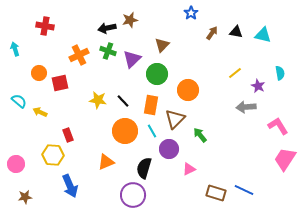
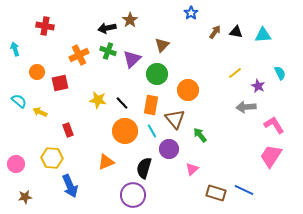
brown star at (130, 20): rotated 21 degrees counterclockwise
brown arrow at (212, 33): moved 3 px right, 1 px up
cyan triangle at (263, 35): rotated 18 degrees counterclockwise
orange circle at (39, 73): moved 2 px left, 1 px up
cyan semicircle at (280, 73): rotated 16 degrees counterclockwise
black line at (123, 101): moved 1 px left, 2 px down
brown triangle at (175, 119): rotated 25 degrees counterclockwise
pink L-shape at (278, 126): moved 4 px left, 1 px up
red rectangle at (68, 135): moved 5 px up
yellow hexagon at (53, 155): moved 1 px left, 3 px down
pink trapezoid at (285, 159): moved 14 px left, 3 px up
pink triangle at (189, 169): moved 3 px right; rotated 16 degrees counterclockwise
